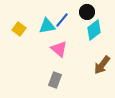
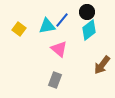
cyan diamond: moved 5 px left
